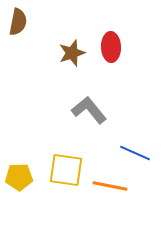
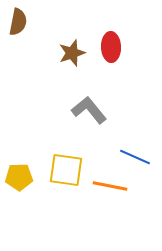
blue line: moved 4 px down
